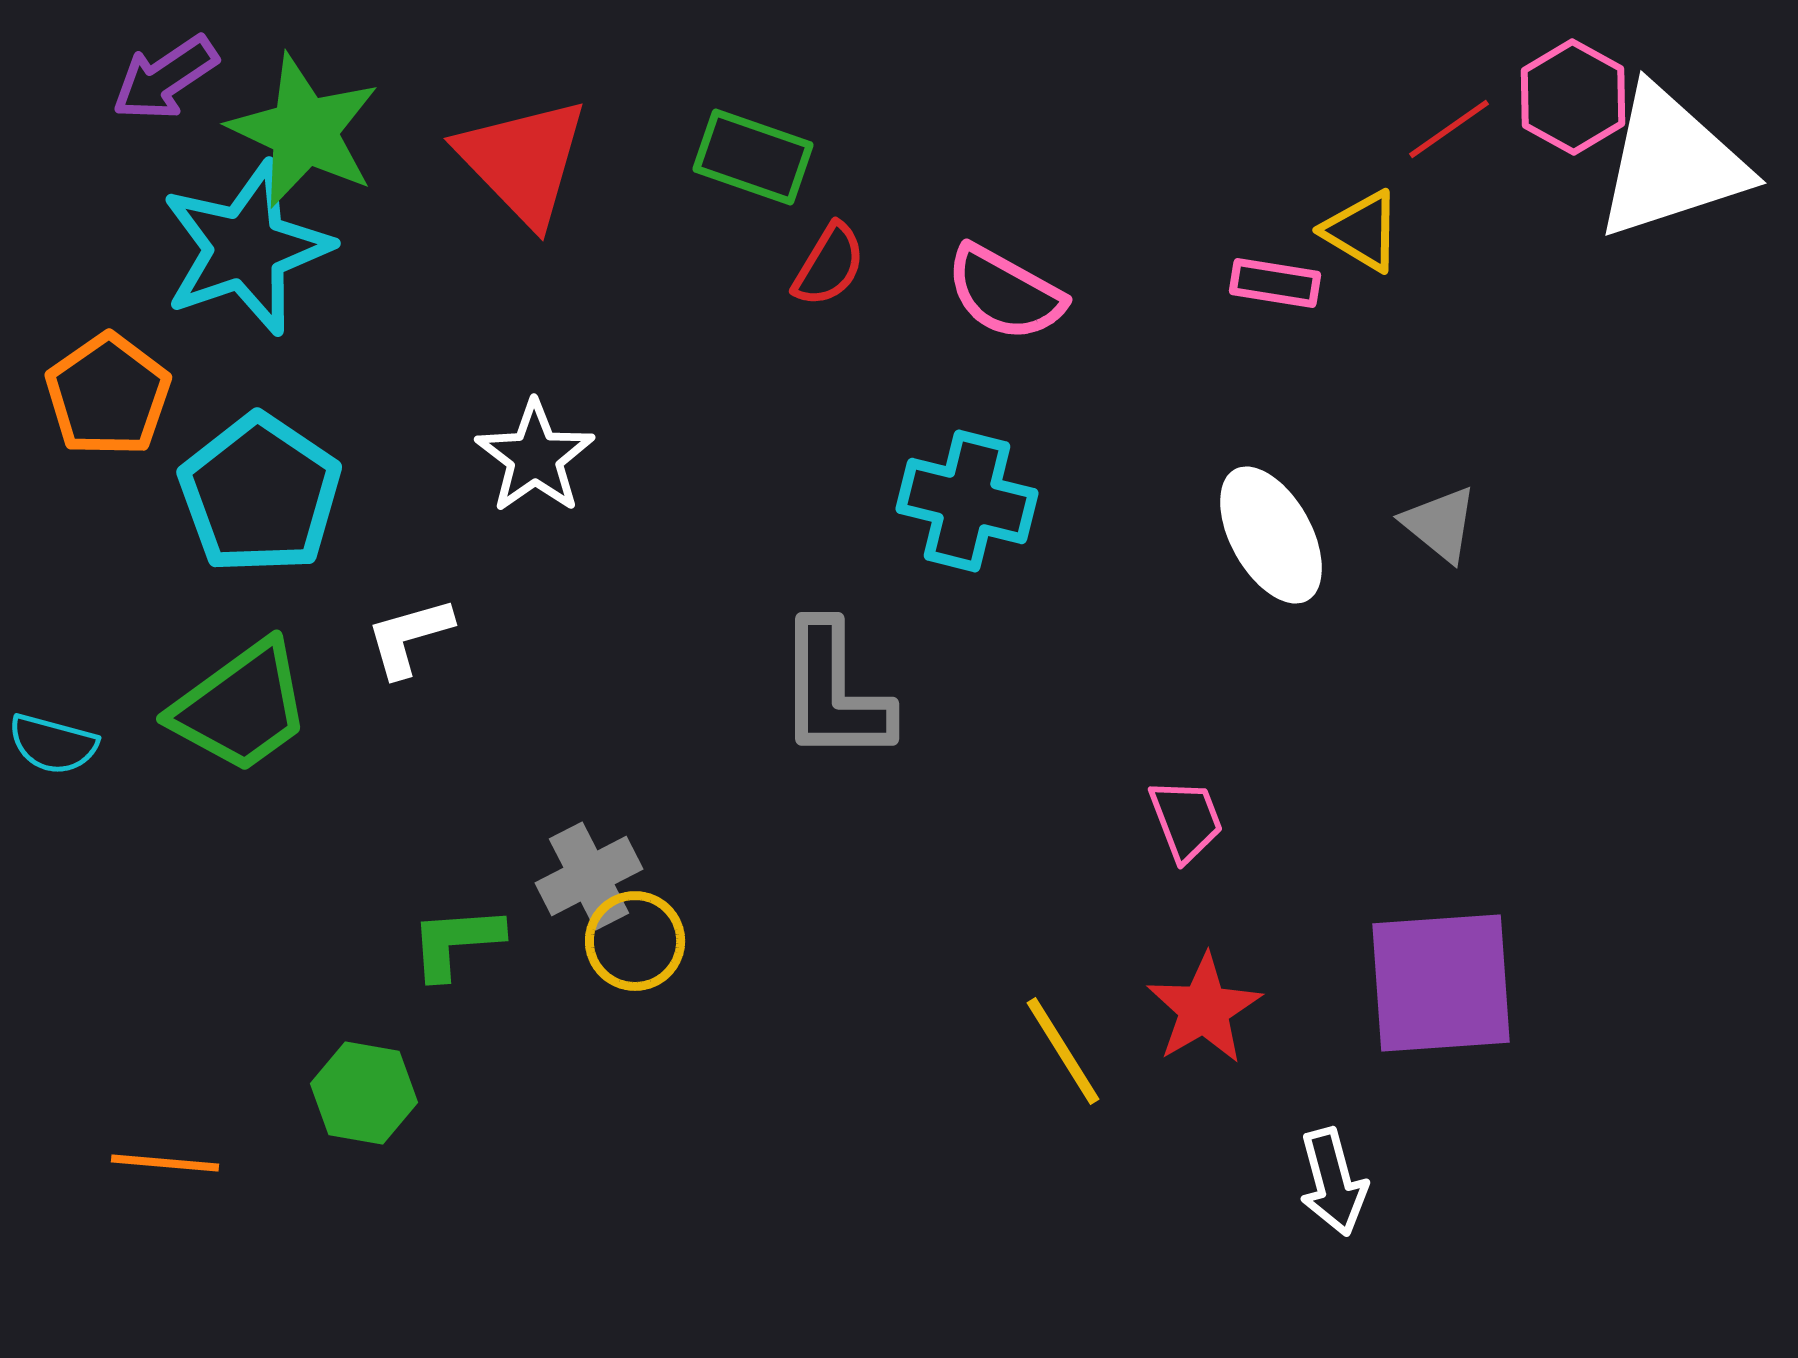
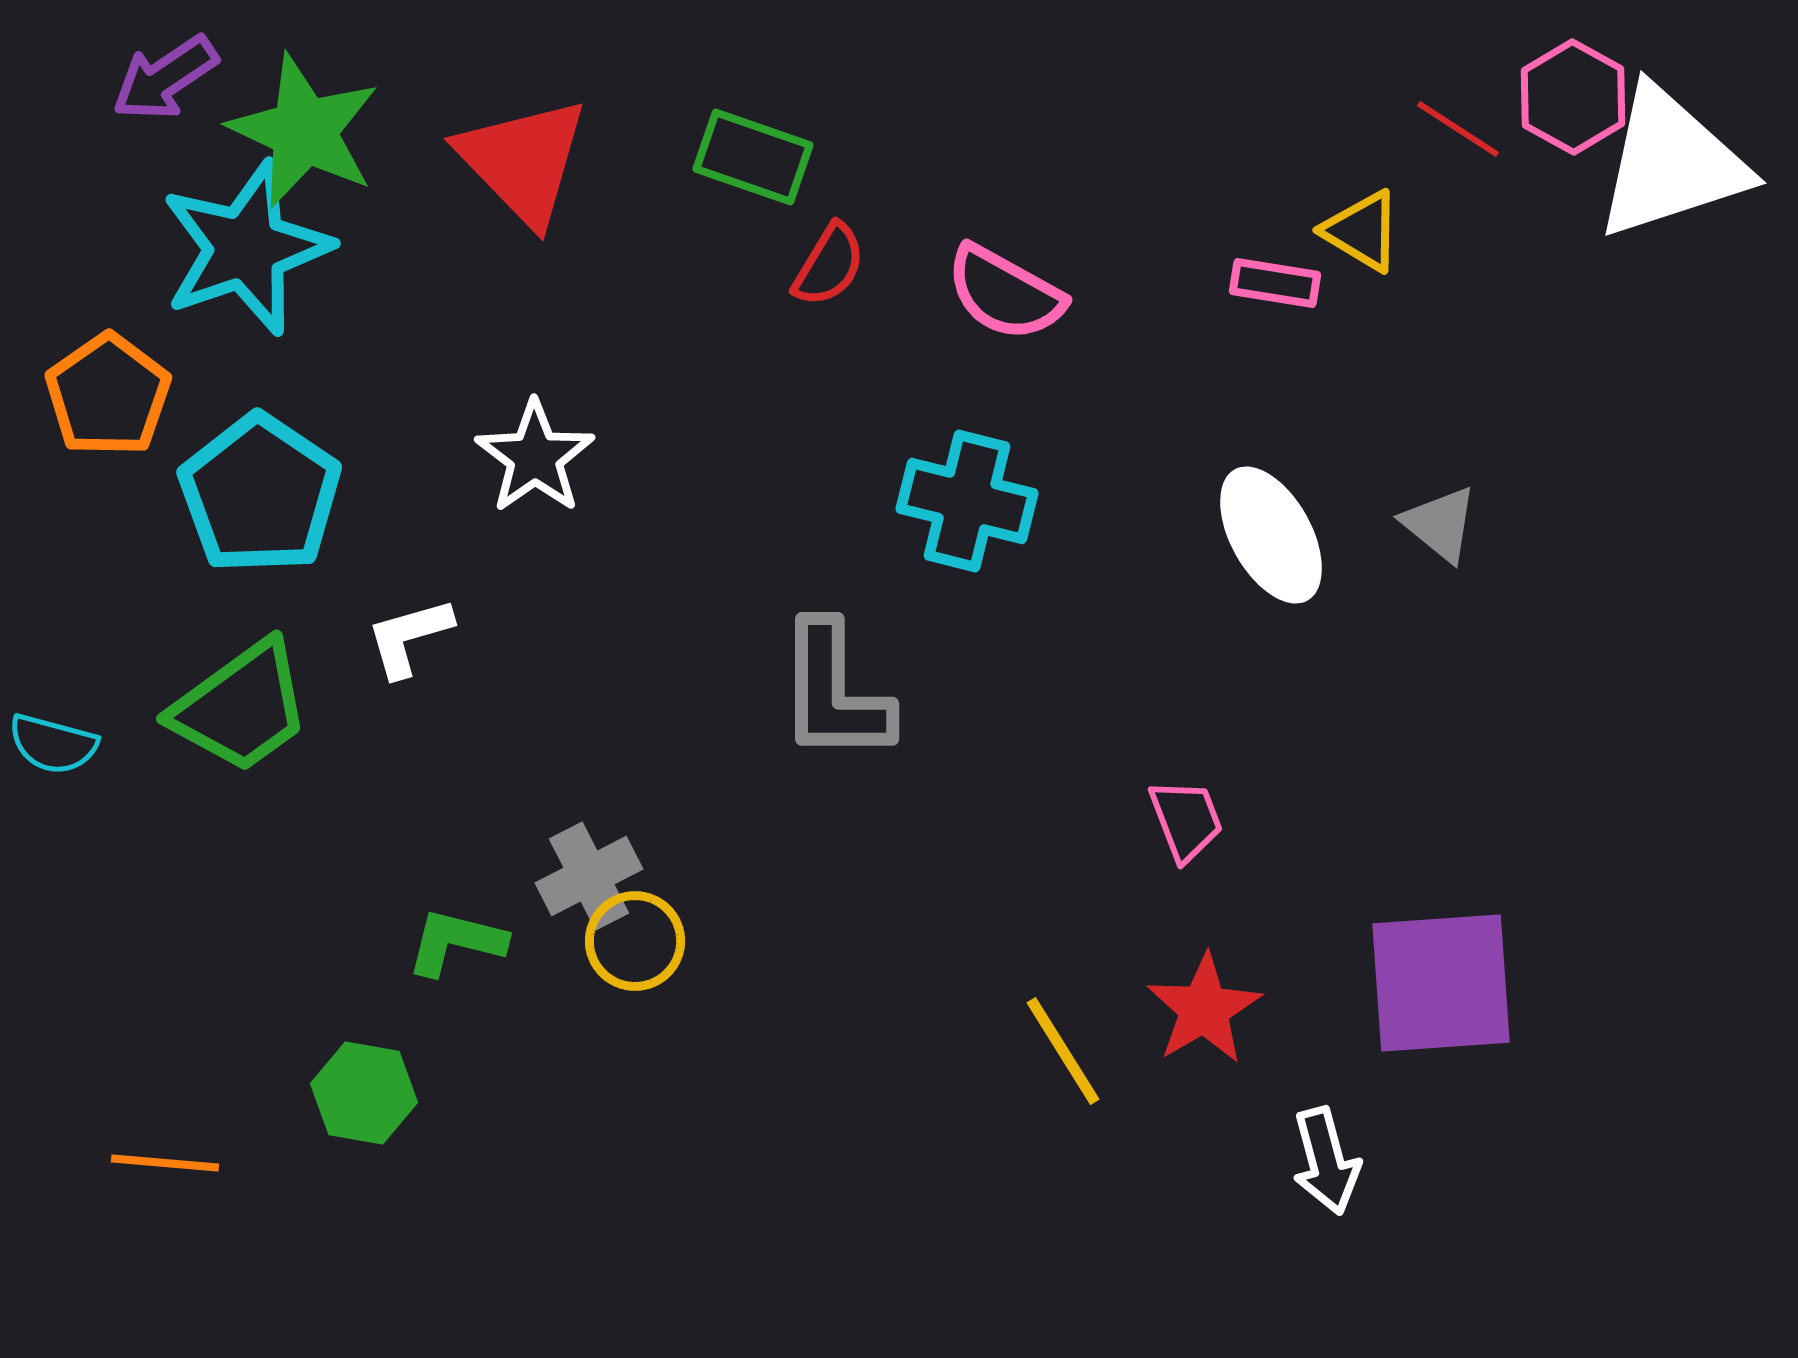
red line: moved 9 px right; rotated 68 degrees clockwise
green L-shape: rotated 18 degrees clockwise
white arrow: moved 7 px left, 21 px up
